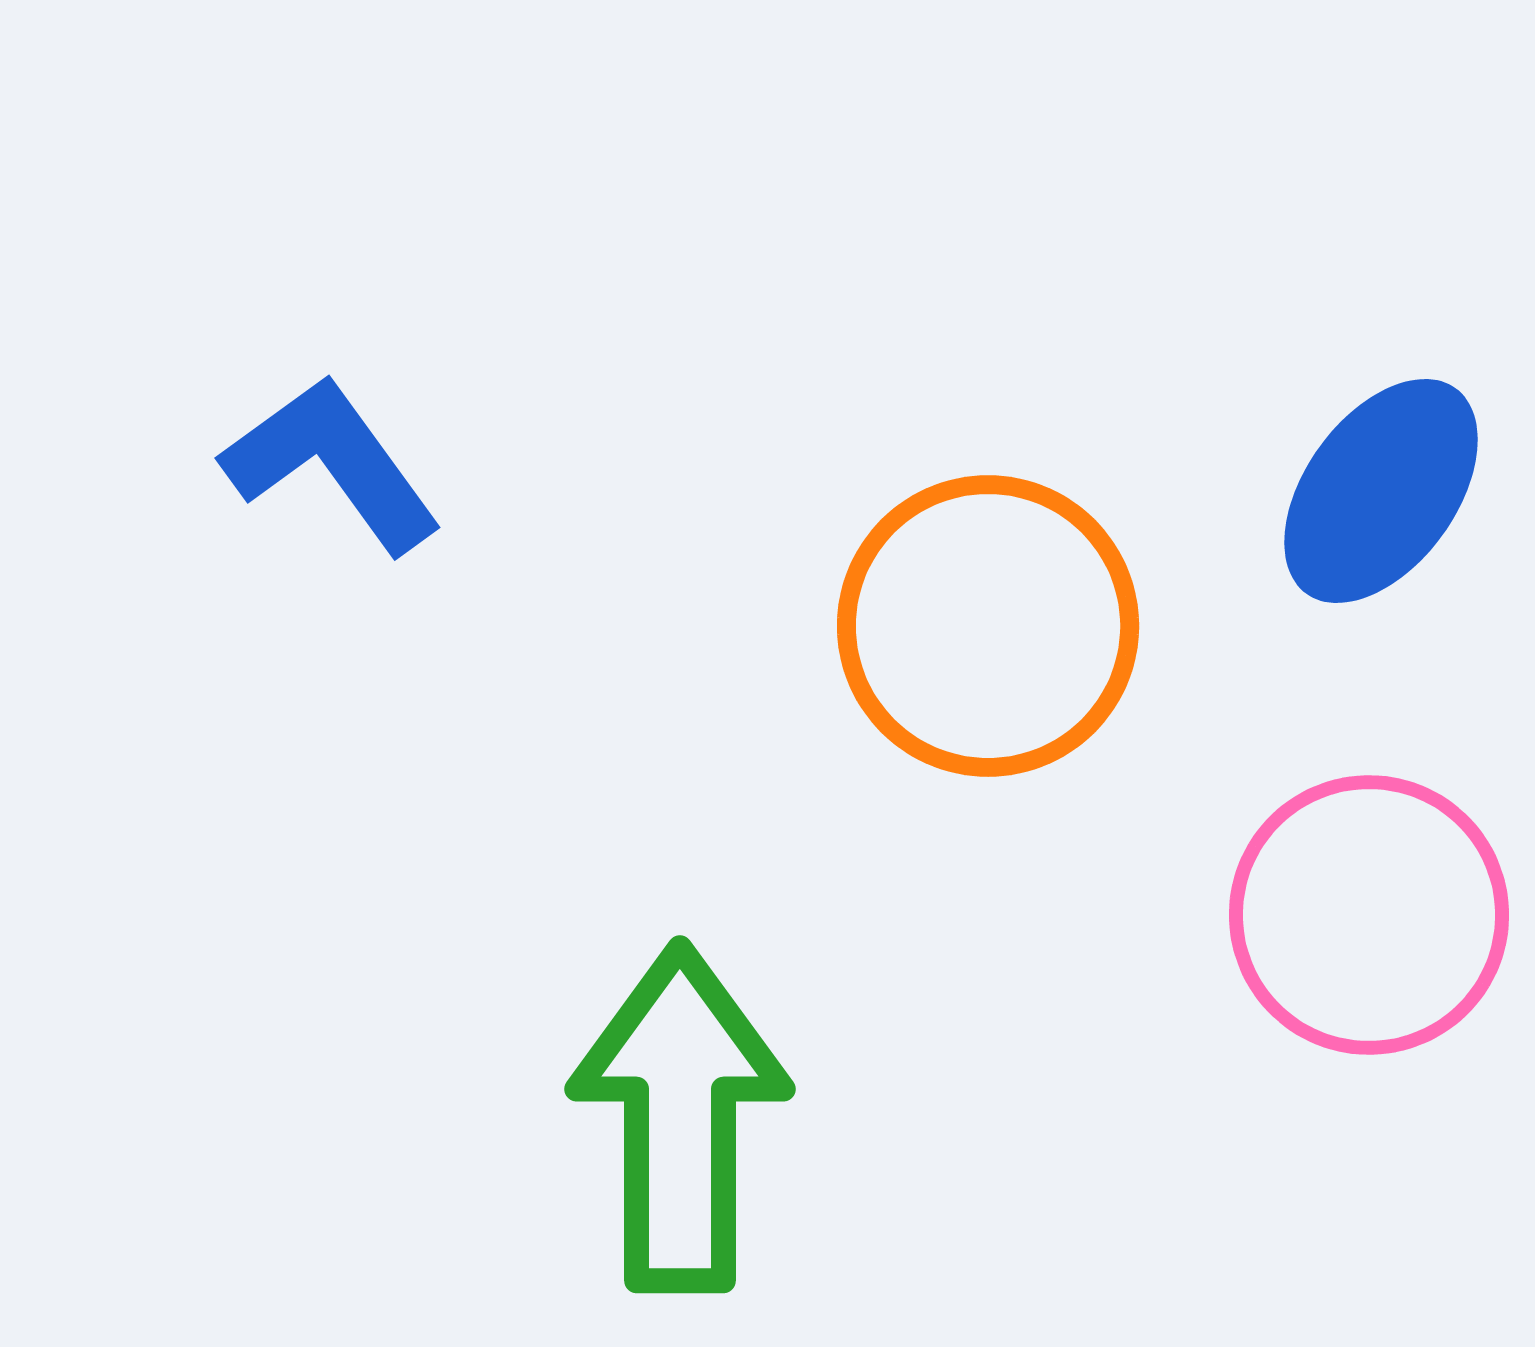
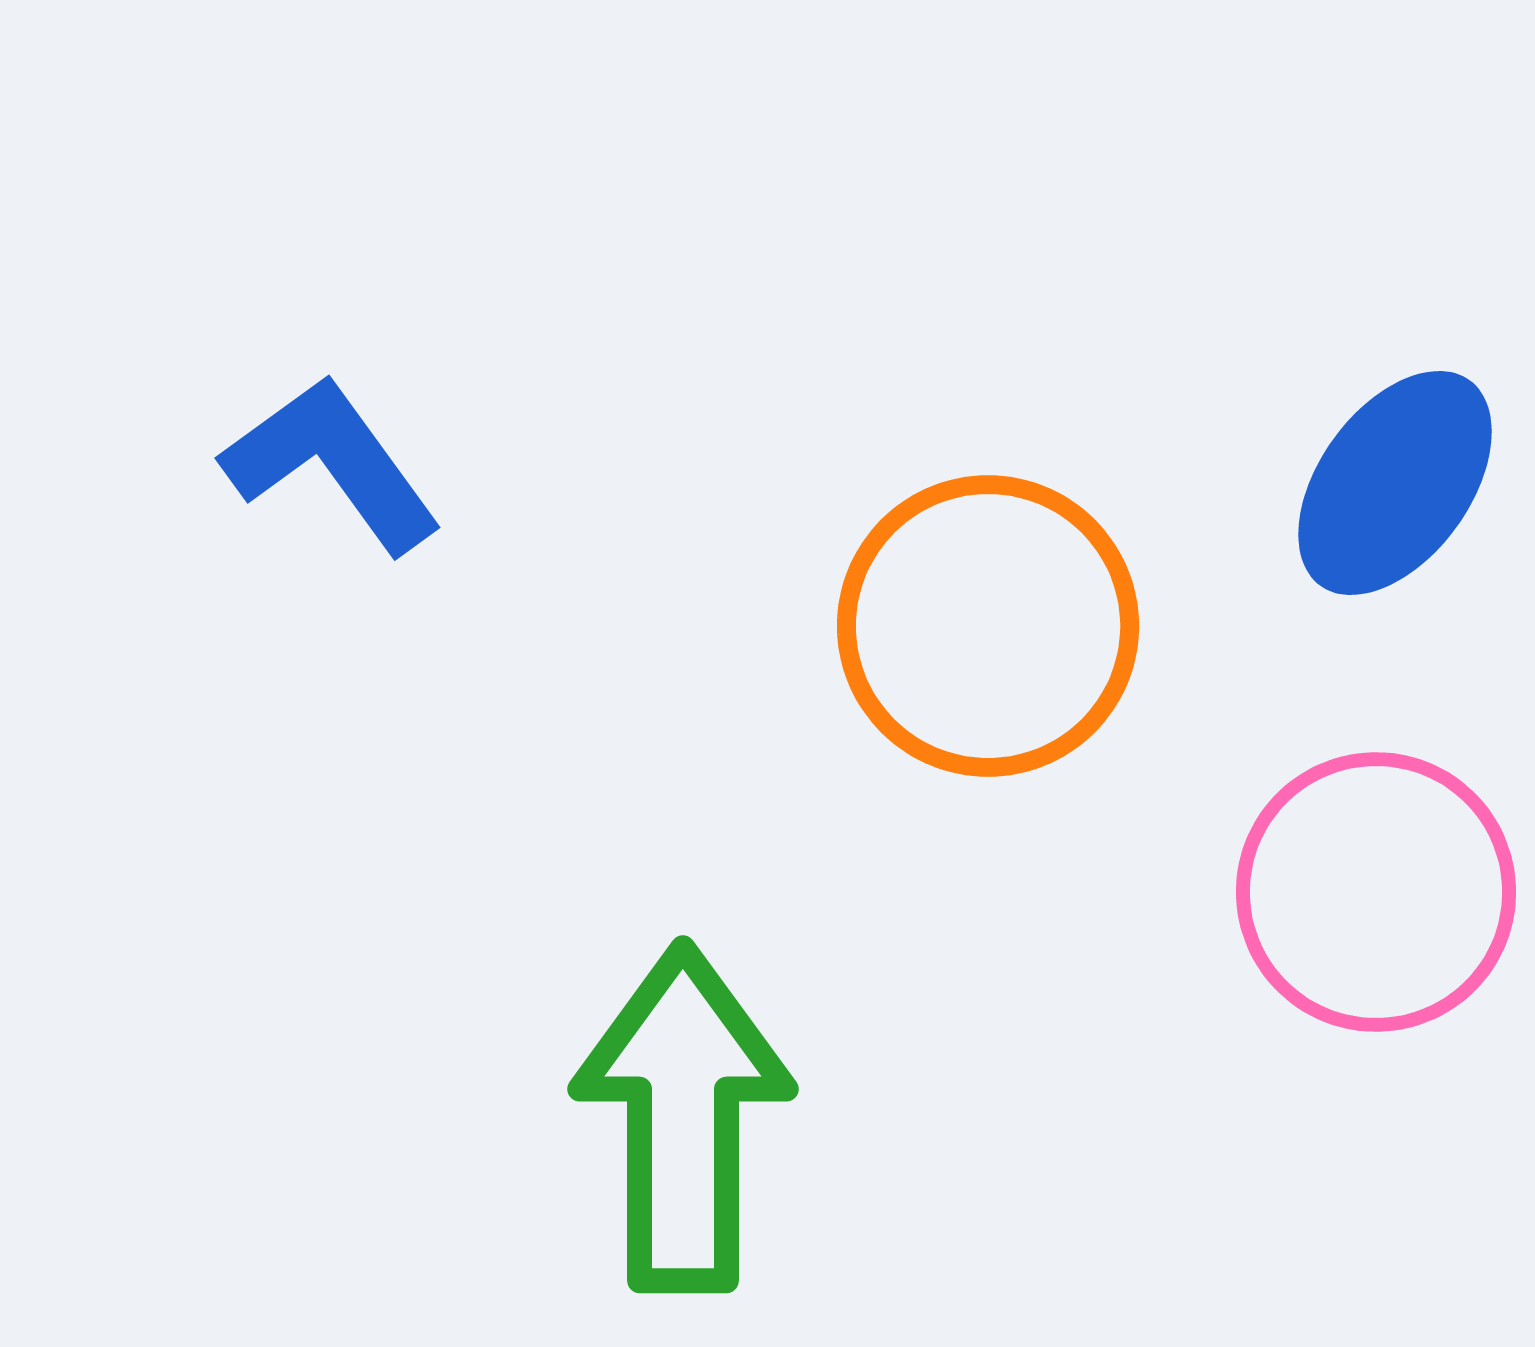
blue ellipse: moved 14 px right, 8 px up
pink circle: moved 7 px right, 23 px up
green arrow: moved 3 px right
